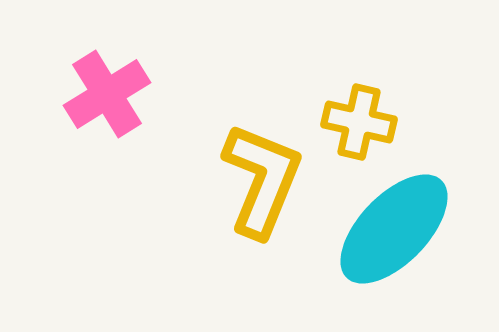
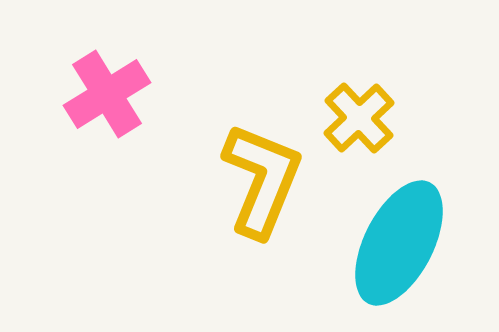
yellow cross: moved 4 px up; rotated 34 degrees clockwise
cyan ellipse: moved 5 px right, 14 px down; rotated 17 degrees counterclockwise
